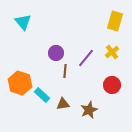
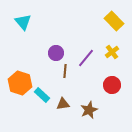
yellow rectangle: moved 1 px left; rotated 60 degrees counterclockwise
